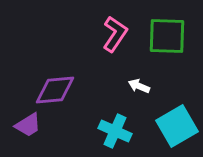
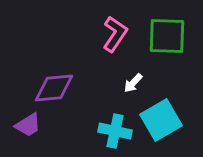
white arrow: moved 6 px left, 3 px up; rotated 70 degrees counterclockwise
purple diamond: moved 1 px left, 2 px up
cyan square: moved 16 px left, 6 px up
cyan cross: rotated 12 degrees counterclockwise
